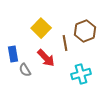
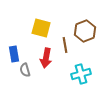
yellow square: rotated 30 degrees counterclockwise
brown line: moved 2 px down
blue rectangle: moved 1 px right
red arrow: rotated 54 degrees clockwise
gray semicircle: rotated 16 degrees clockwise
